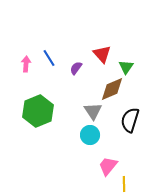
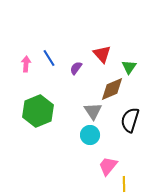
green triangle: moved 3 px right
